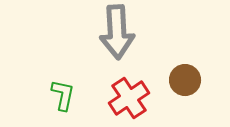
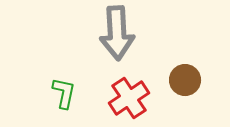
gray arrow: moved 1 px down
green L-shape: moved 1 px right, 2 px up
